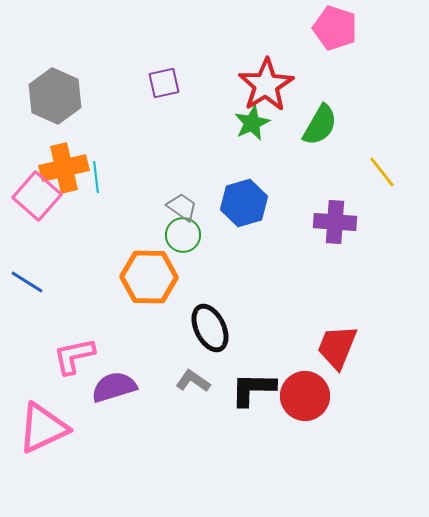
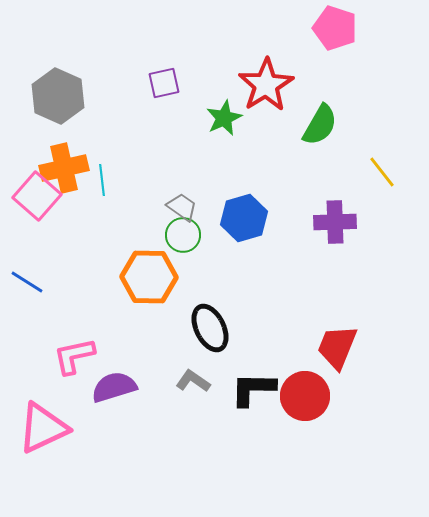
gray hexagon: moved 3 px right
green star: moved 28 px left, 5 px up
cyan line: moved 6 px right, 3 px down
blue hexagon: moved 15 px down
purple cross: rotated 6 degrees counterclockwise
